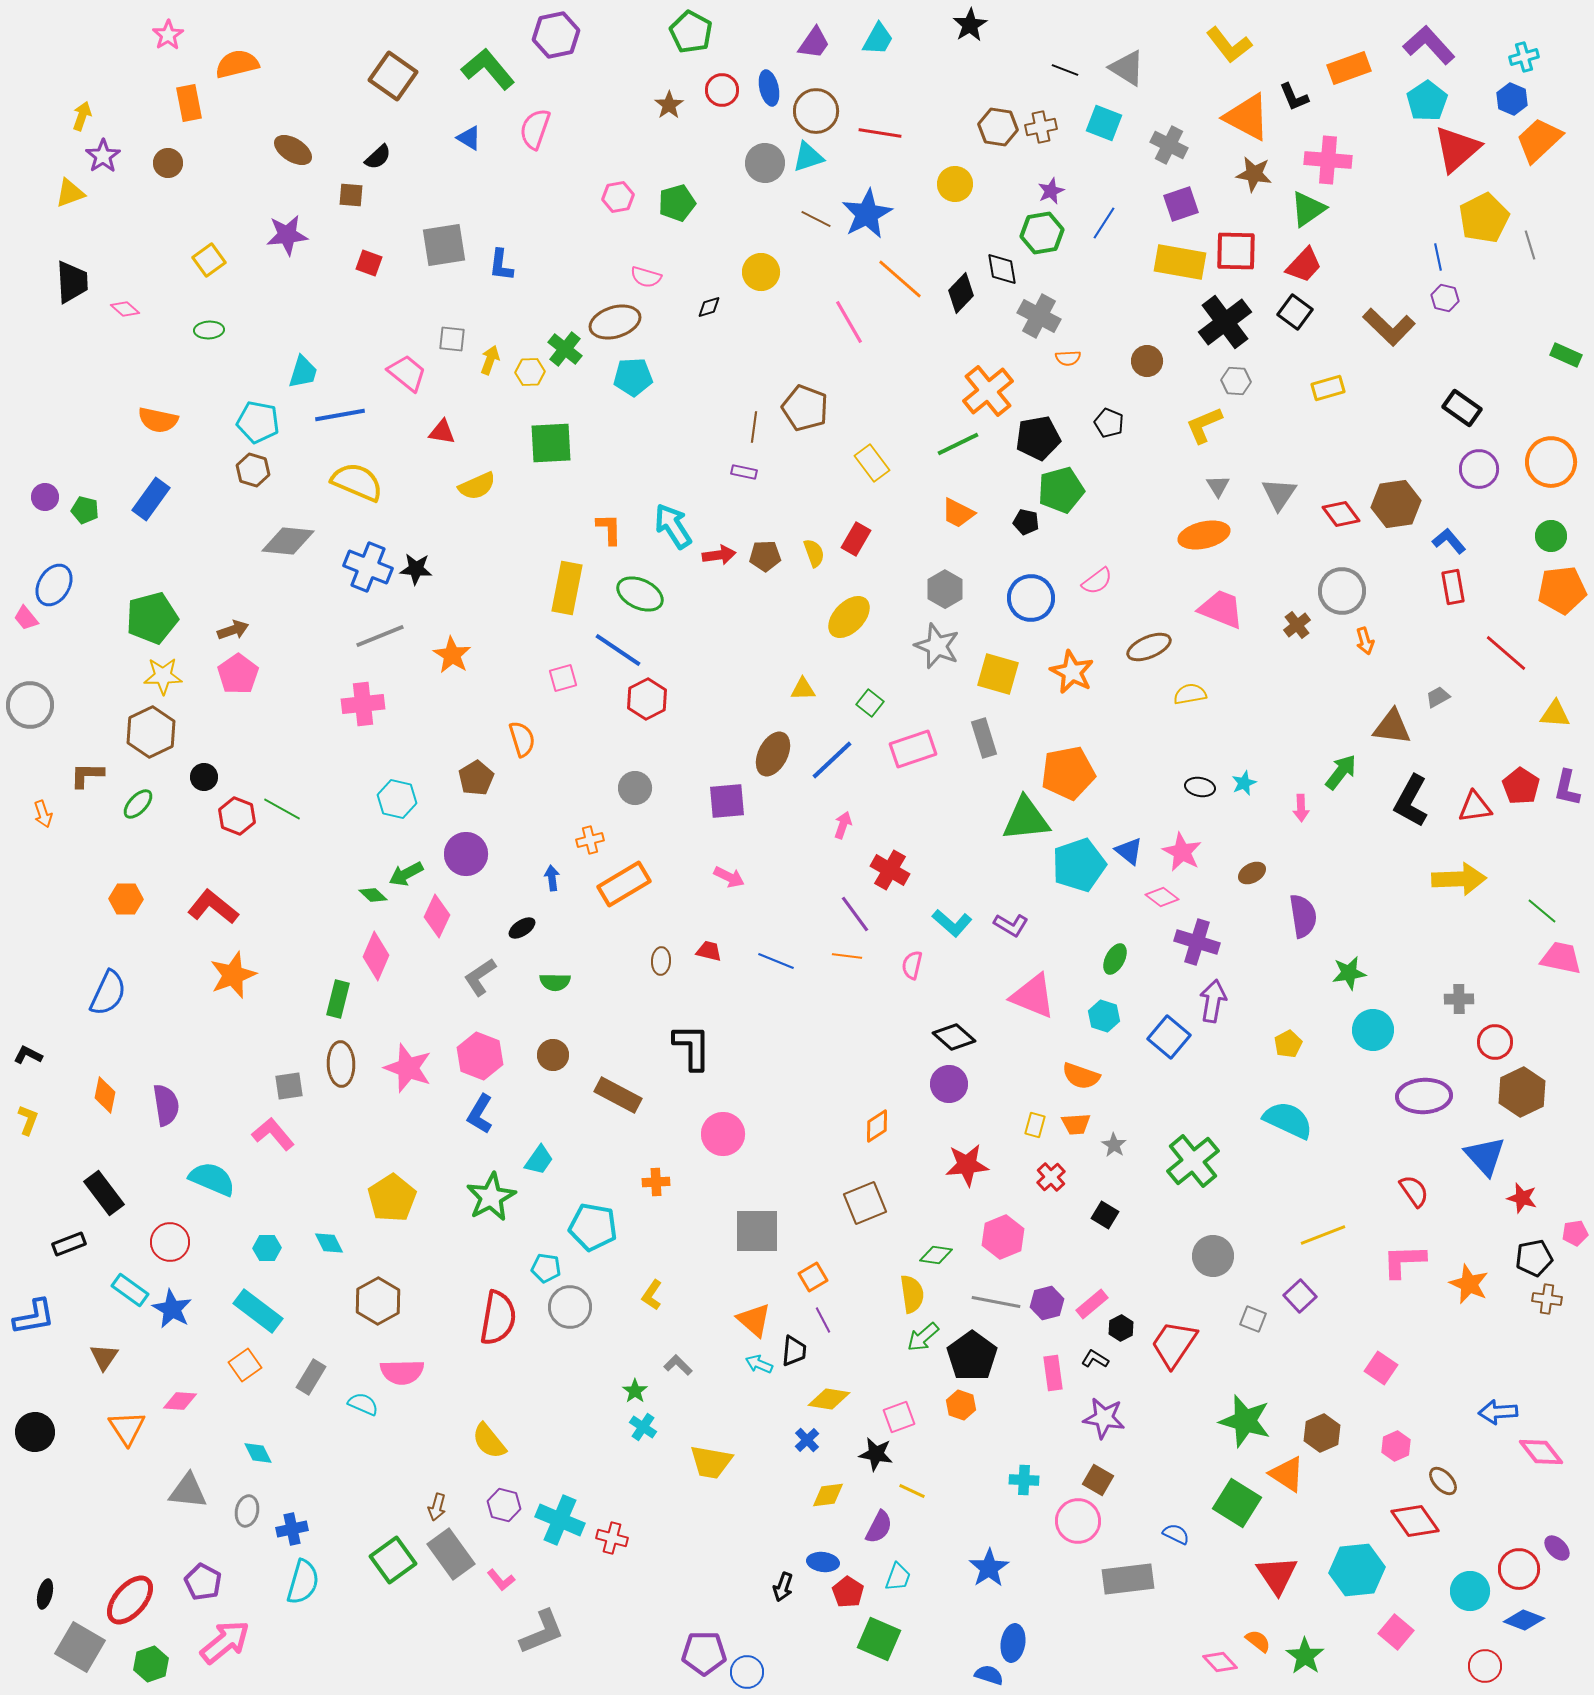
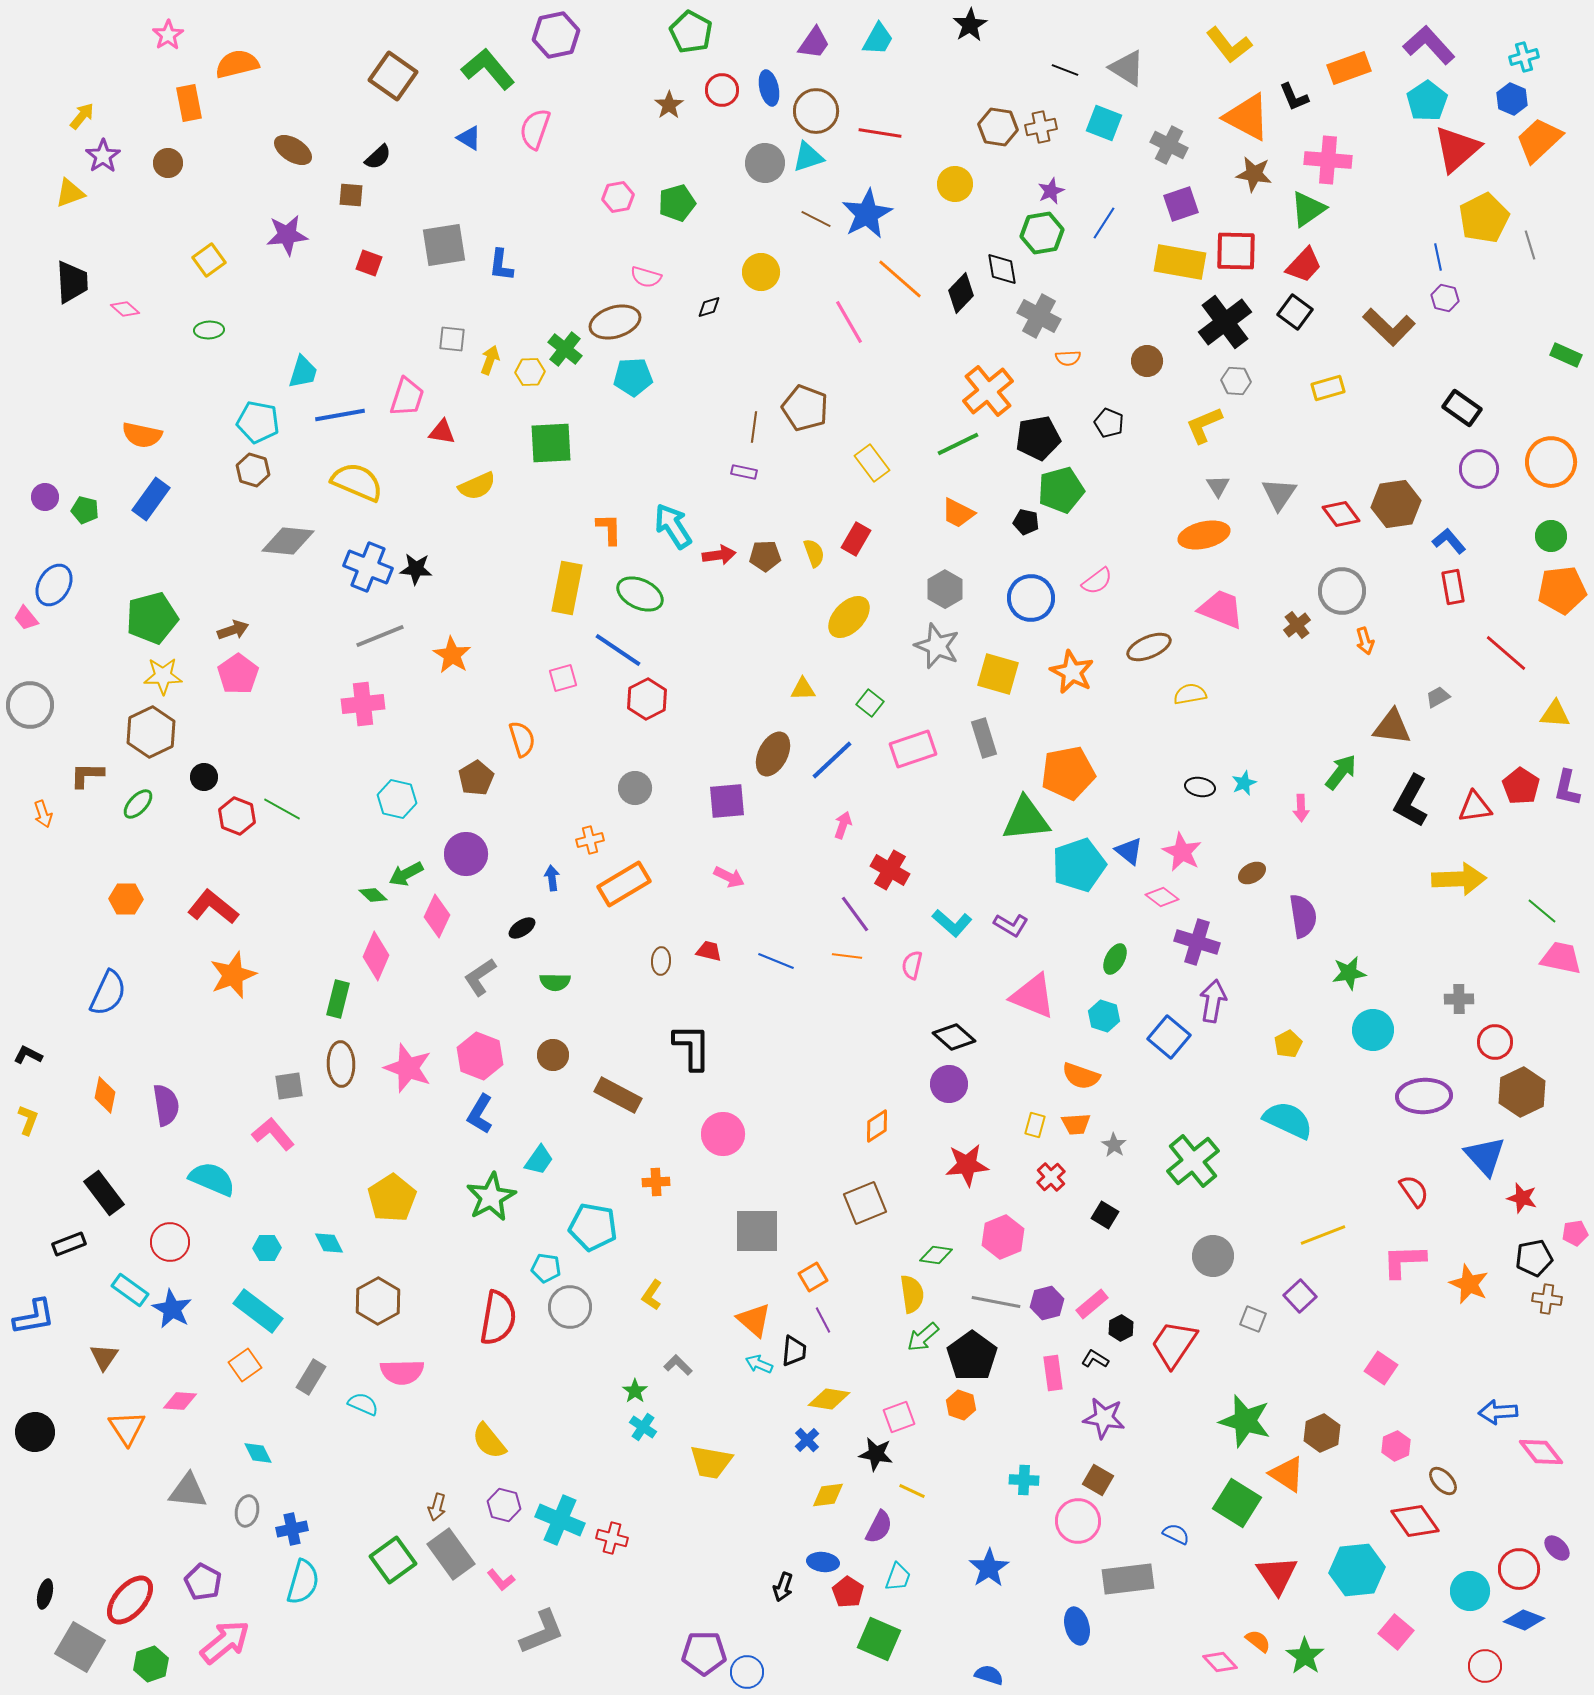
yellow arrow at (82, 116): rotated 20 degrees clockwise
pink trapezoid at (407, 373): moved 24 px down; rotated 69 degrees clockwise
orange semicircle at (158, 420): moved 16 px left, 15 px down
blue ellipse at (1013, 1643): moved 64 px right, 17 px up; rotated 24 degrees counterclockwise
